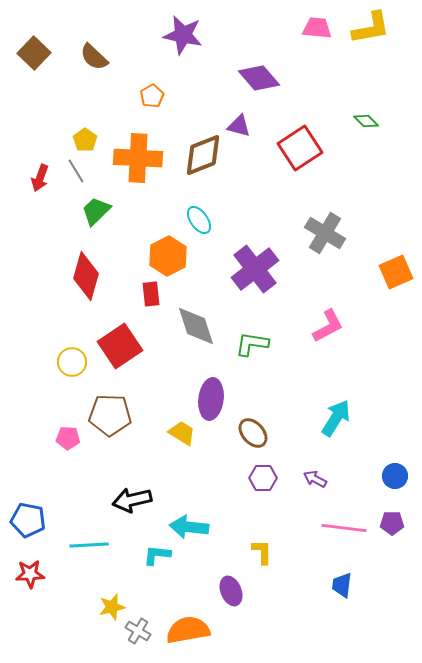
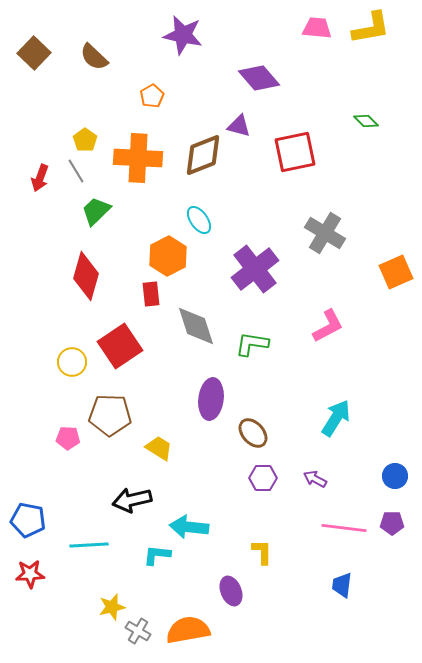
red square at (300, 148): moved 5 px left, 4 px down; rotated 21 degrees clockwise
yellow trapezoid at (182, 433): moved 23 px left, 15 px down
